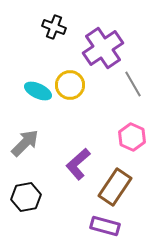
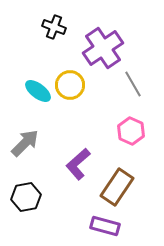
cyan ellipse: rotated 12 degrees clockwise
pink hexagon: moved 1 px left, 6 px up
brown rectangle: moved 2 px right
